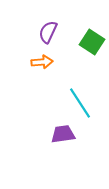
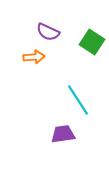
purple semicircle: rotated 90 degrees counterclockwise
orange arrow: moved 8 px left, 5 px up
cyan line: moved 2 px left, 3 px up
